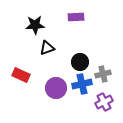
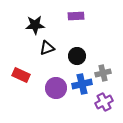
purple rectangle: moved 1 px up
black circle: moved 3 px left, 6 px up
gray cross: moved 1 px up
